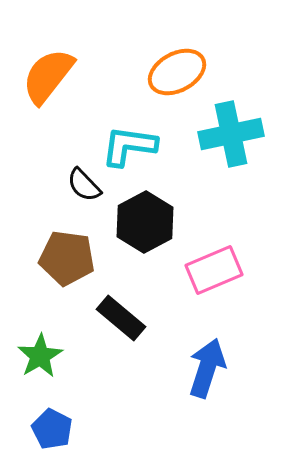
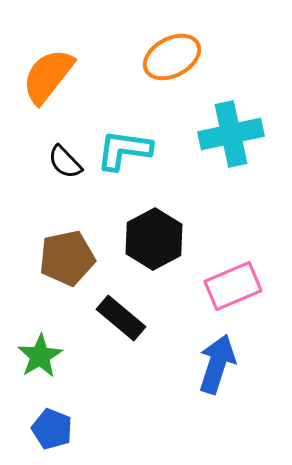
orange ellipse: moved 5 px left, 15 px up
cyan L-shape: moved 5 px left, 4 px down
black semicircle: moved 19 px left, 23 px up
black hexagon: moved 9 px right, 17 px down
brown pentagon: rotated 20 degrees counterclockwise
pink rectangle: moved 19 px right, 16 px down
blue arrow: moved 10 px right, 4 px up
blue pentagon: rotated 6 degrees counterclockwise
